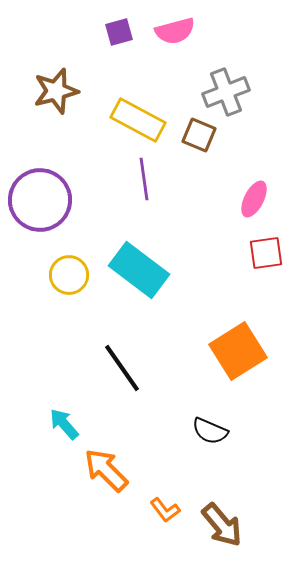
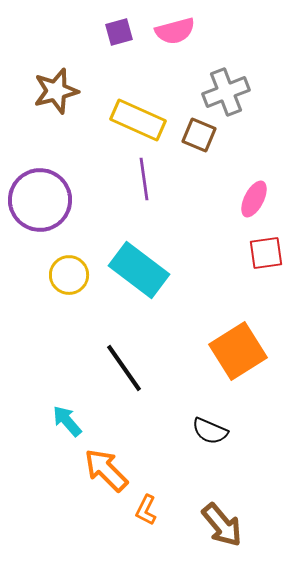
yellow rectangle: rotated 4 degrees counterclockwise
black line: moved 2 px right
cyan arrow: moved 3 px right, 3 px up
orange L-shape: moved 19 px left; rotated 64 degrees clockwise
